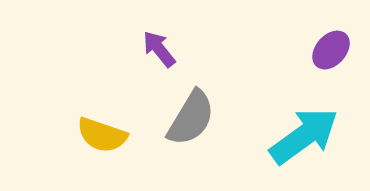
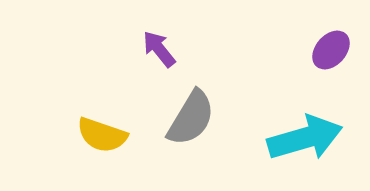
cyan arrow: moved 1 px right, 2 px down; rotated 20 degrees clockwise
